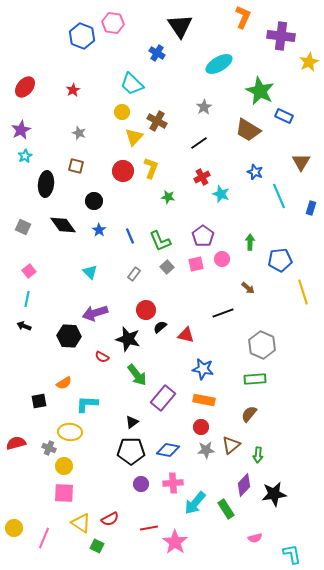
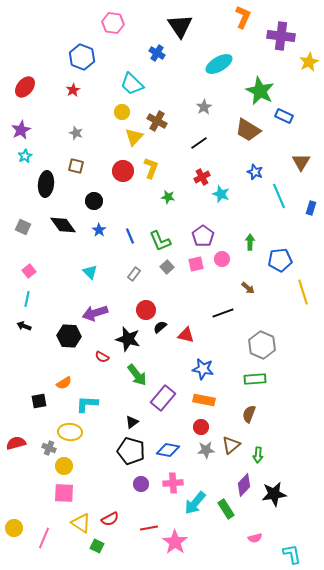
blue hexagon at (82, 36): moved 21 px down
gray star at (79, 133): moved 3 px left
brown semicircle at (249, 414): rotated 18 degrees counterclockwise
black pentagon at (131, 451): rotated 16 degrees clockwise
